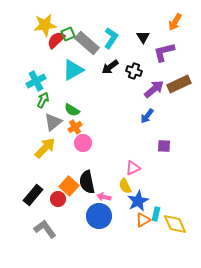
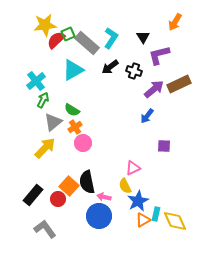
purple L-shape: moved 5 px left, 3 px down
cyan cross: rotated 12 degrees counterclockwise
yellow diamond: moved 3 px up
